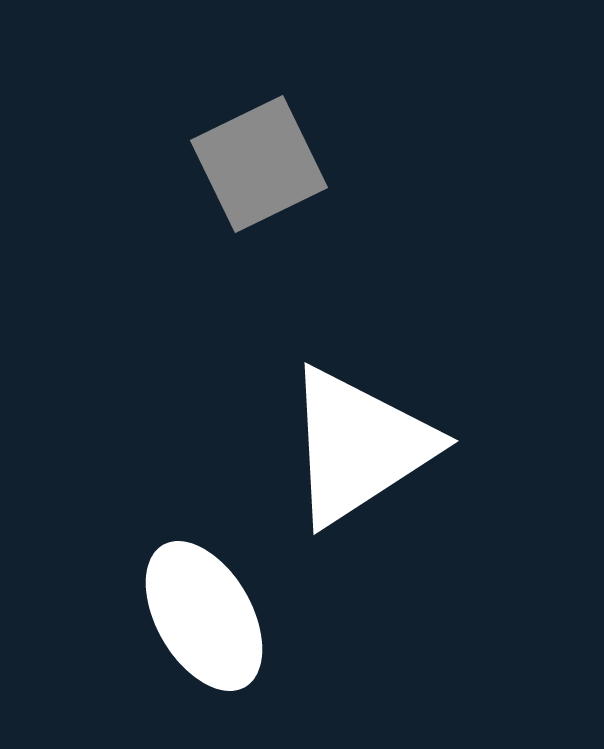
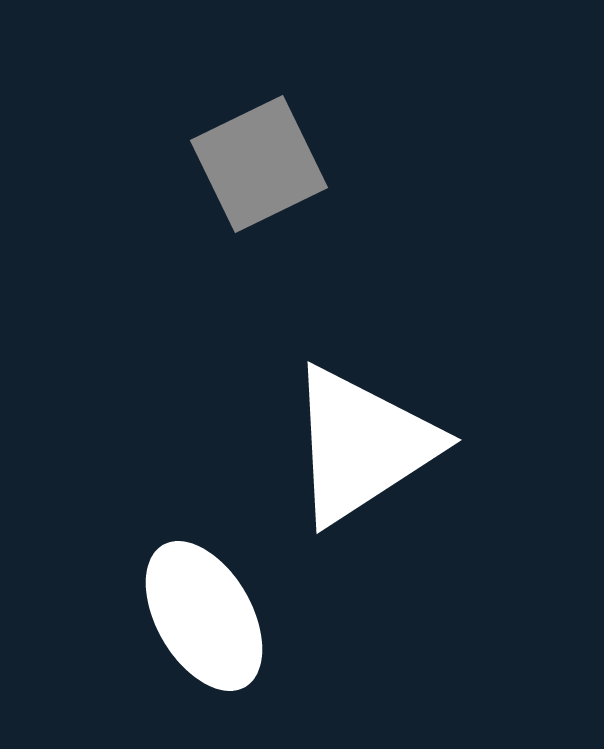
white triangle: moved 3 px right, 1 px up
